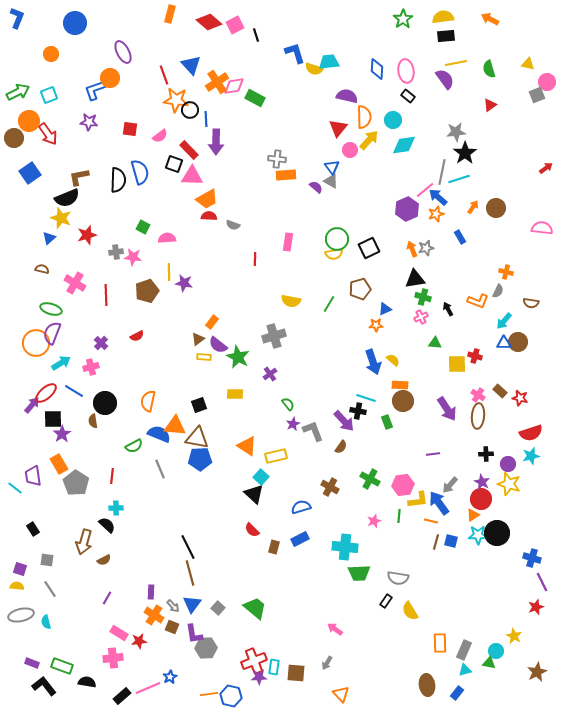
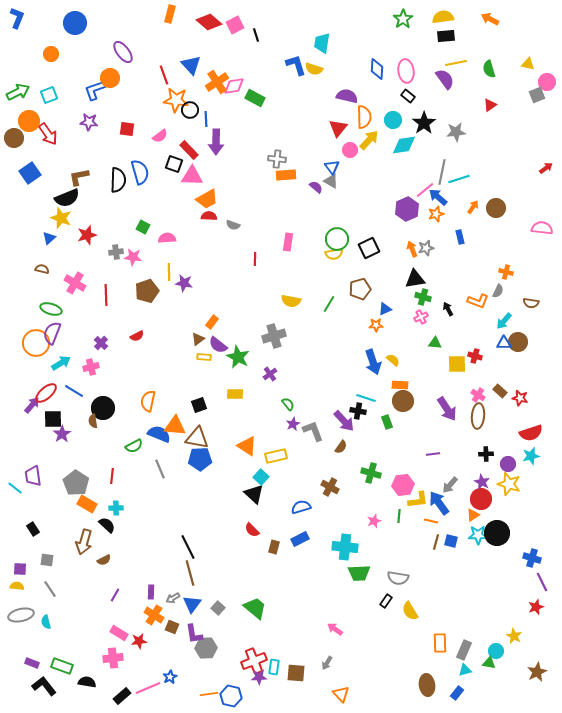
purple ellipse at (123, 52): rotated 10 degrees counterclockwise
blue L-shape at (295, 53): moved 1 px right, 12 px down
cyan trapezoid at (329, 62): moved 7 px left, 19 px up; rotated 75 degrees counterclockwise
red square at (130, 129): moved 3 px left
black star at (465, 153): moved 41 px left, 30 px up
blue rectangle at (460, 237): rotated 16 degrees clockwise
black circle at (105, 403): moved 2 px left, 5 px down
orange rectangle at (59, 464): moved 28 px right, 40 px down; rotated 30 degrees counterclockwise
green cross at (370, 479): moved 1 px right, 6 px up; rotated 12 degrees counterclockwise
purple square at (20, 569): rotated 16 degrees counterclockwise
purple line at (107, 598): moved 8 px right, 3 px up
gray arrow at (173, 606): moved 8 px up; rotated 104 degrees clockwise
